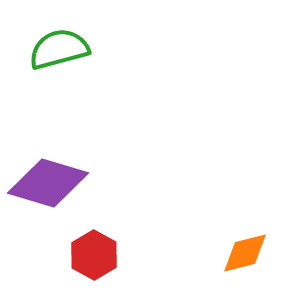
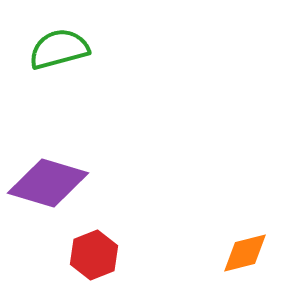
red hexagon: rotated 9 degrees clockwise
